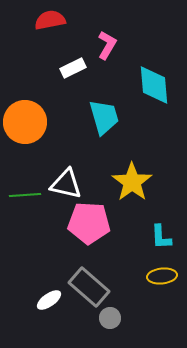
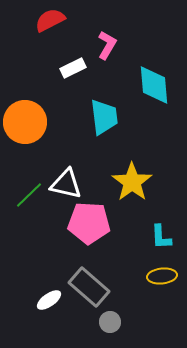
red semicircle: rotated 16 degrees counterclockwise
cyan trapezoid: rotated 9 degrees clockwise
green line: moved 4 px right; rotated 40 degrees counterclockwise
gray circle: moved 4 px down
